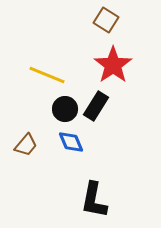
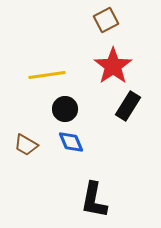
brown square: rotated 30 degrees clockwise
red star: moved 1 px down
yellow line: rotated 30 degrees counterclockwise
black rectangle: moved 32 px right
brown trapezoid: rotated 80 degrees clockwise
